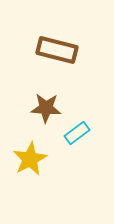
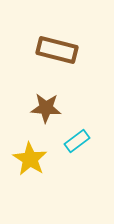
cyan rectangle: moved 8 px down
yellow star: rotated 12 degrees counterclockwise
